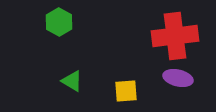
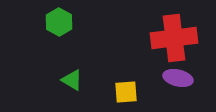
red cross: moved 1 px left, 2 px down
green triangle: moved 1 px up
yellow square: moved 1 px down
